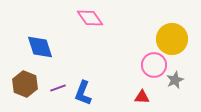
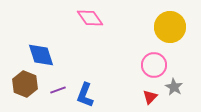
yellow circle: moved 2 px left, 12 px up
blue diamond: moved 1 px right, 8 px down
gray star: moved 1 px left, 7 px down; rotated 18 degrees counterclockwise
purple line: moved 2 px down
blue L-shape: moved 2 px right, 2 px down
red triangle: moved 8 px right; rotated 49 degrees counterclockwise
